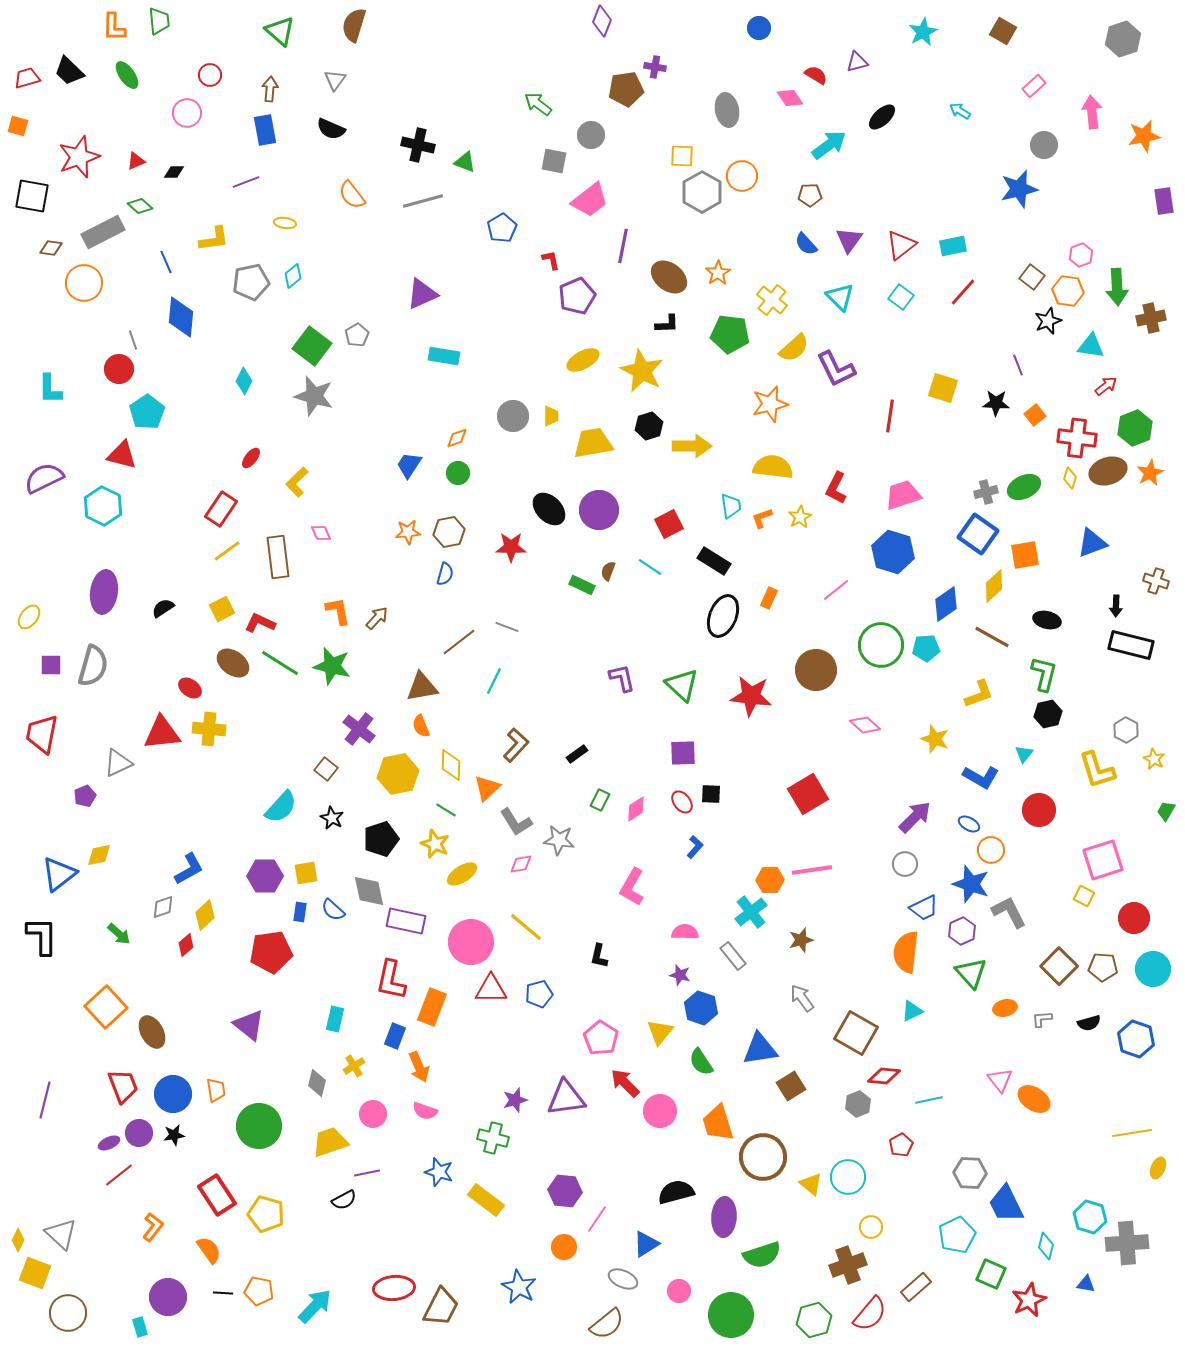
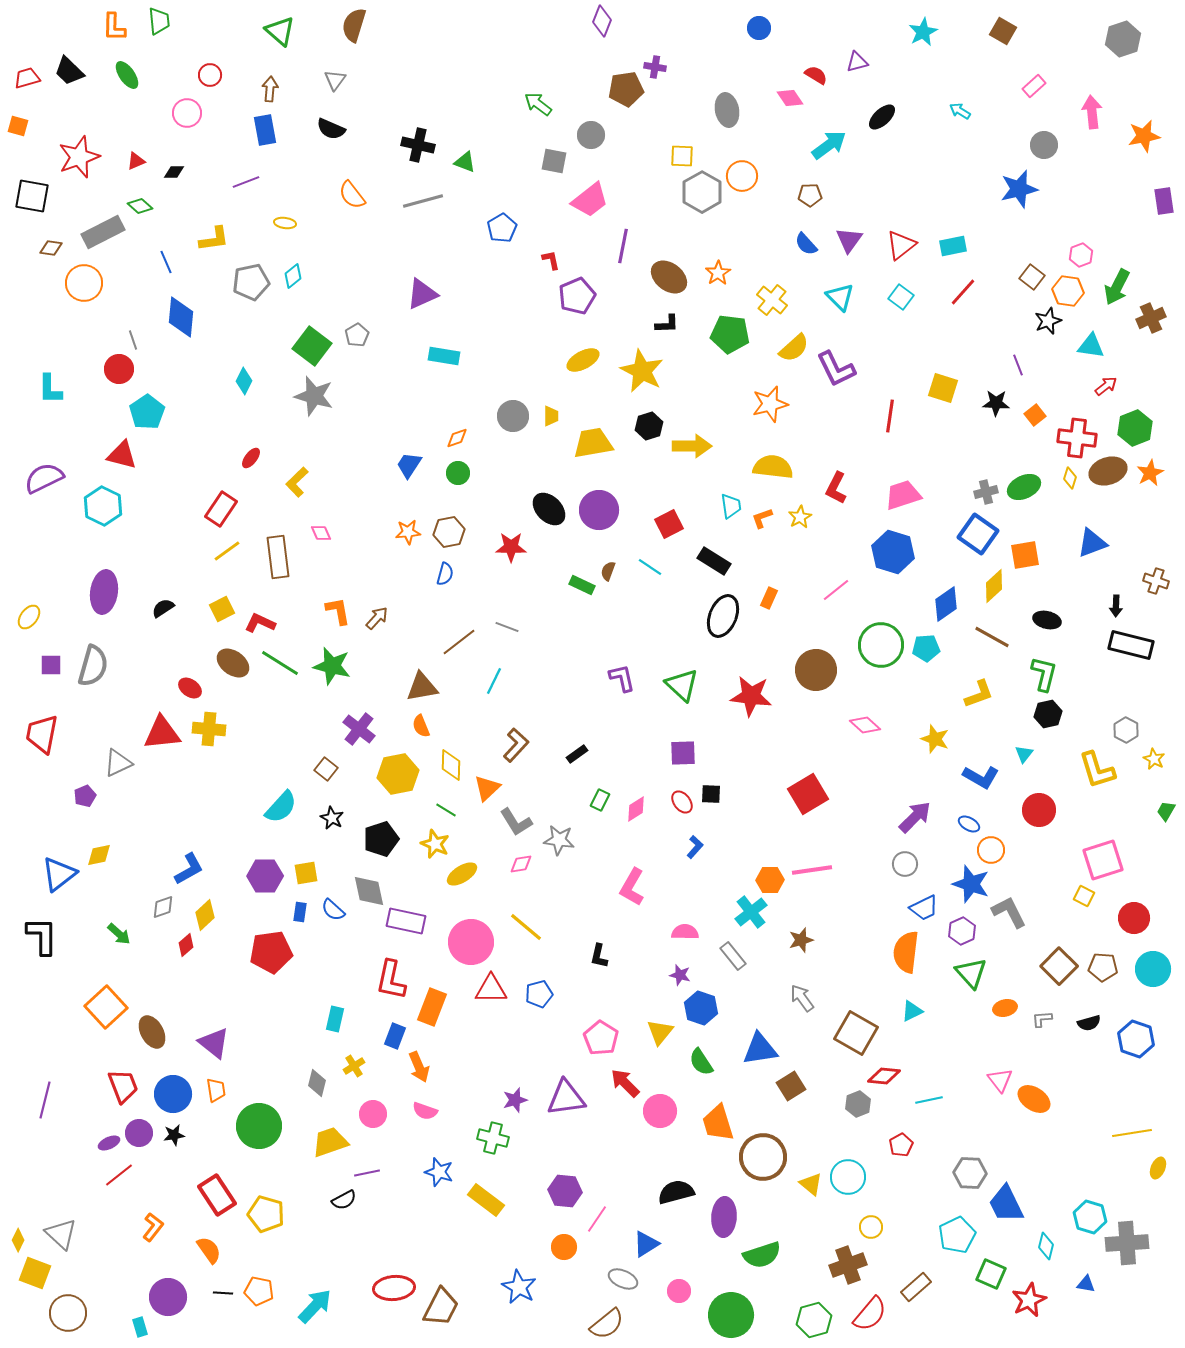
green arrow at (1117, 287): rotated 30 degrees clockwise
brown cross at (1151, 318): rotated 12 degrees counterclockwise
purple triangle at (249, 1025): moved 35 px left, 18 px down
